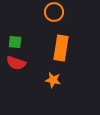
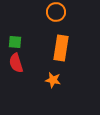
orange circle: moved 2 px right
red semicircle: rotated 54 degrees clockwise
